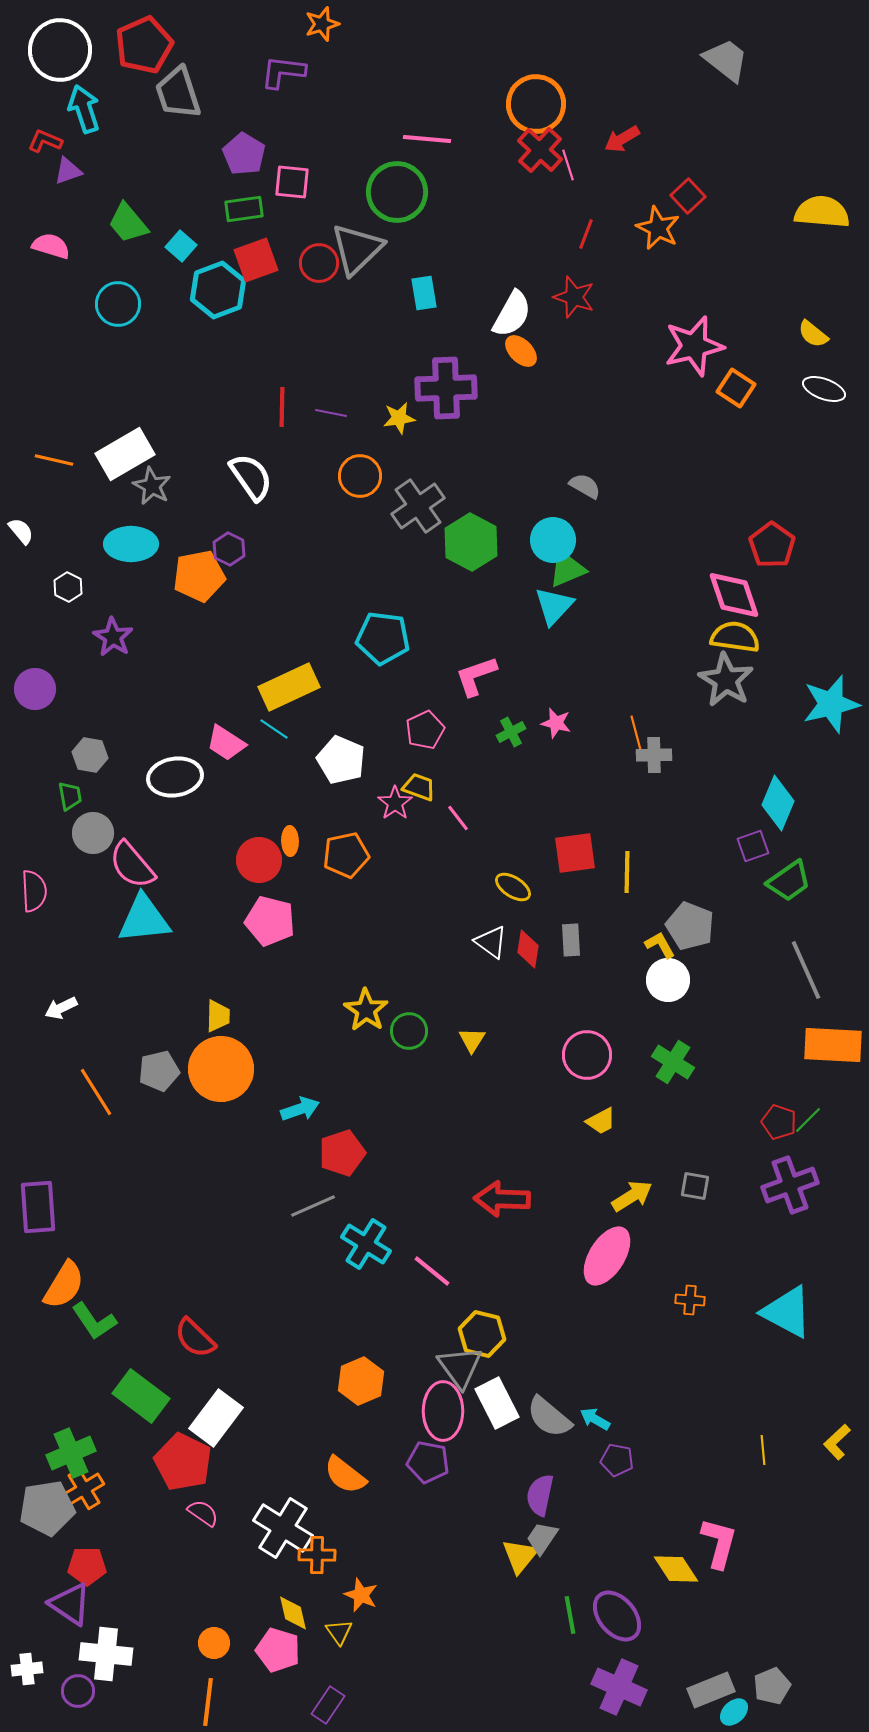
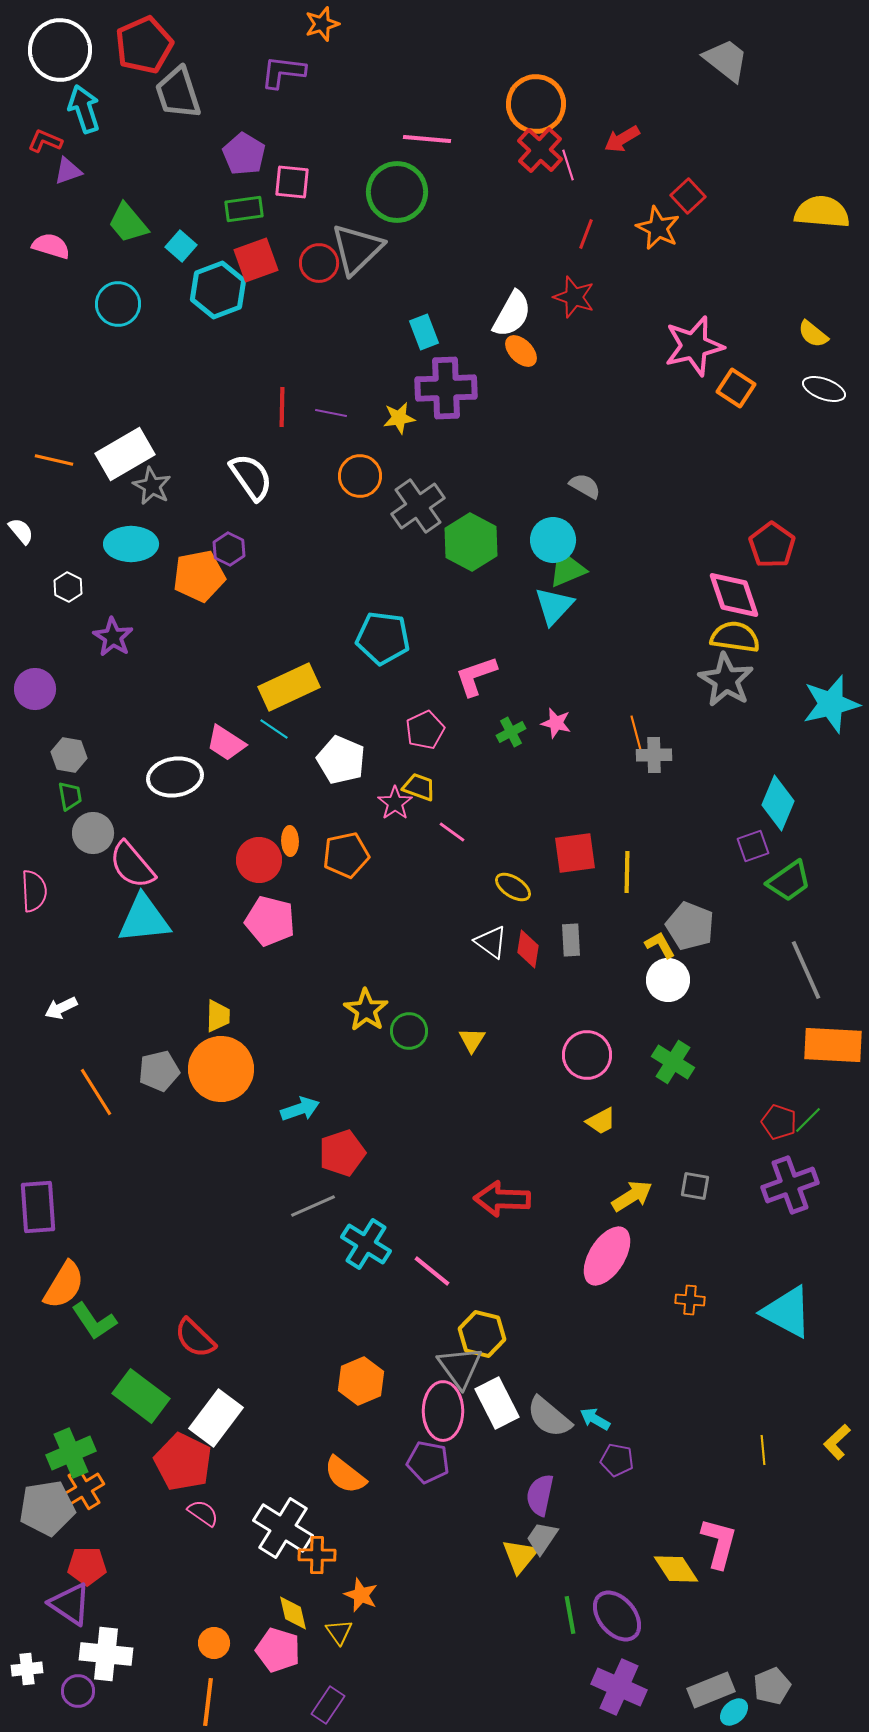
cyan rectangle at (424, 293): moved 39 px down; rotated 12 degrees counterclockwise
gray hexagon at (90, 755): moved 21 px left
pink line at (458, 818): moved 6 px left, 14 px down; rotated 16 degrees counterclockwise
